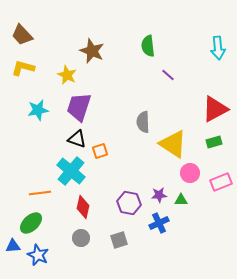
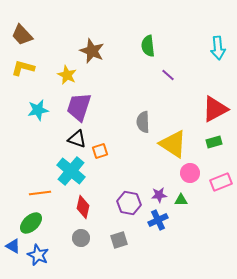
blue cross: moved 1 px left, 3 px up
blue triangle: rotated 35 degrees clockwise
